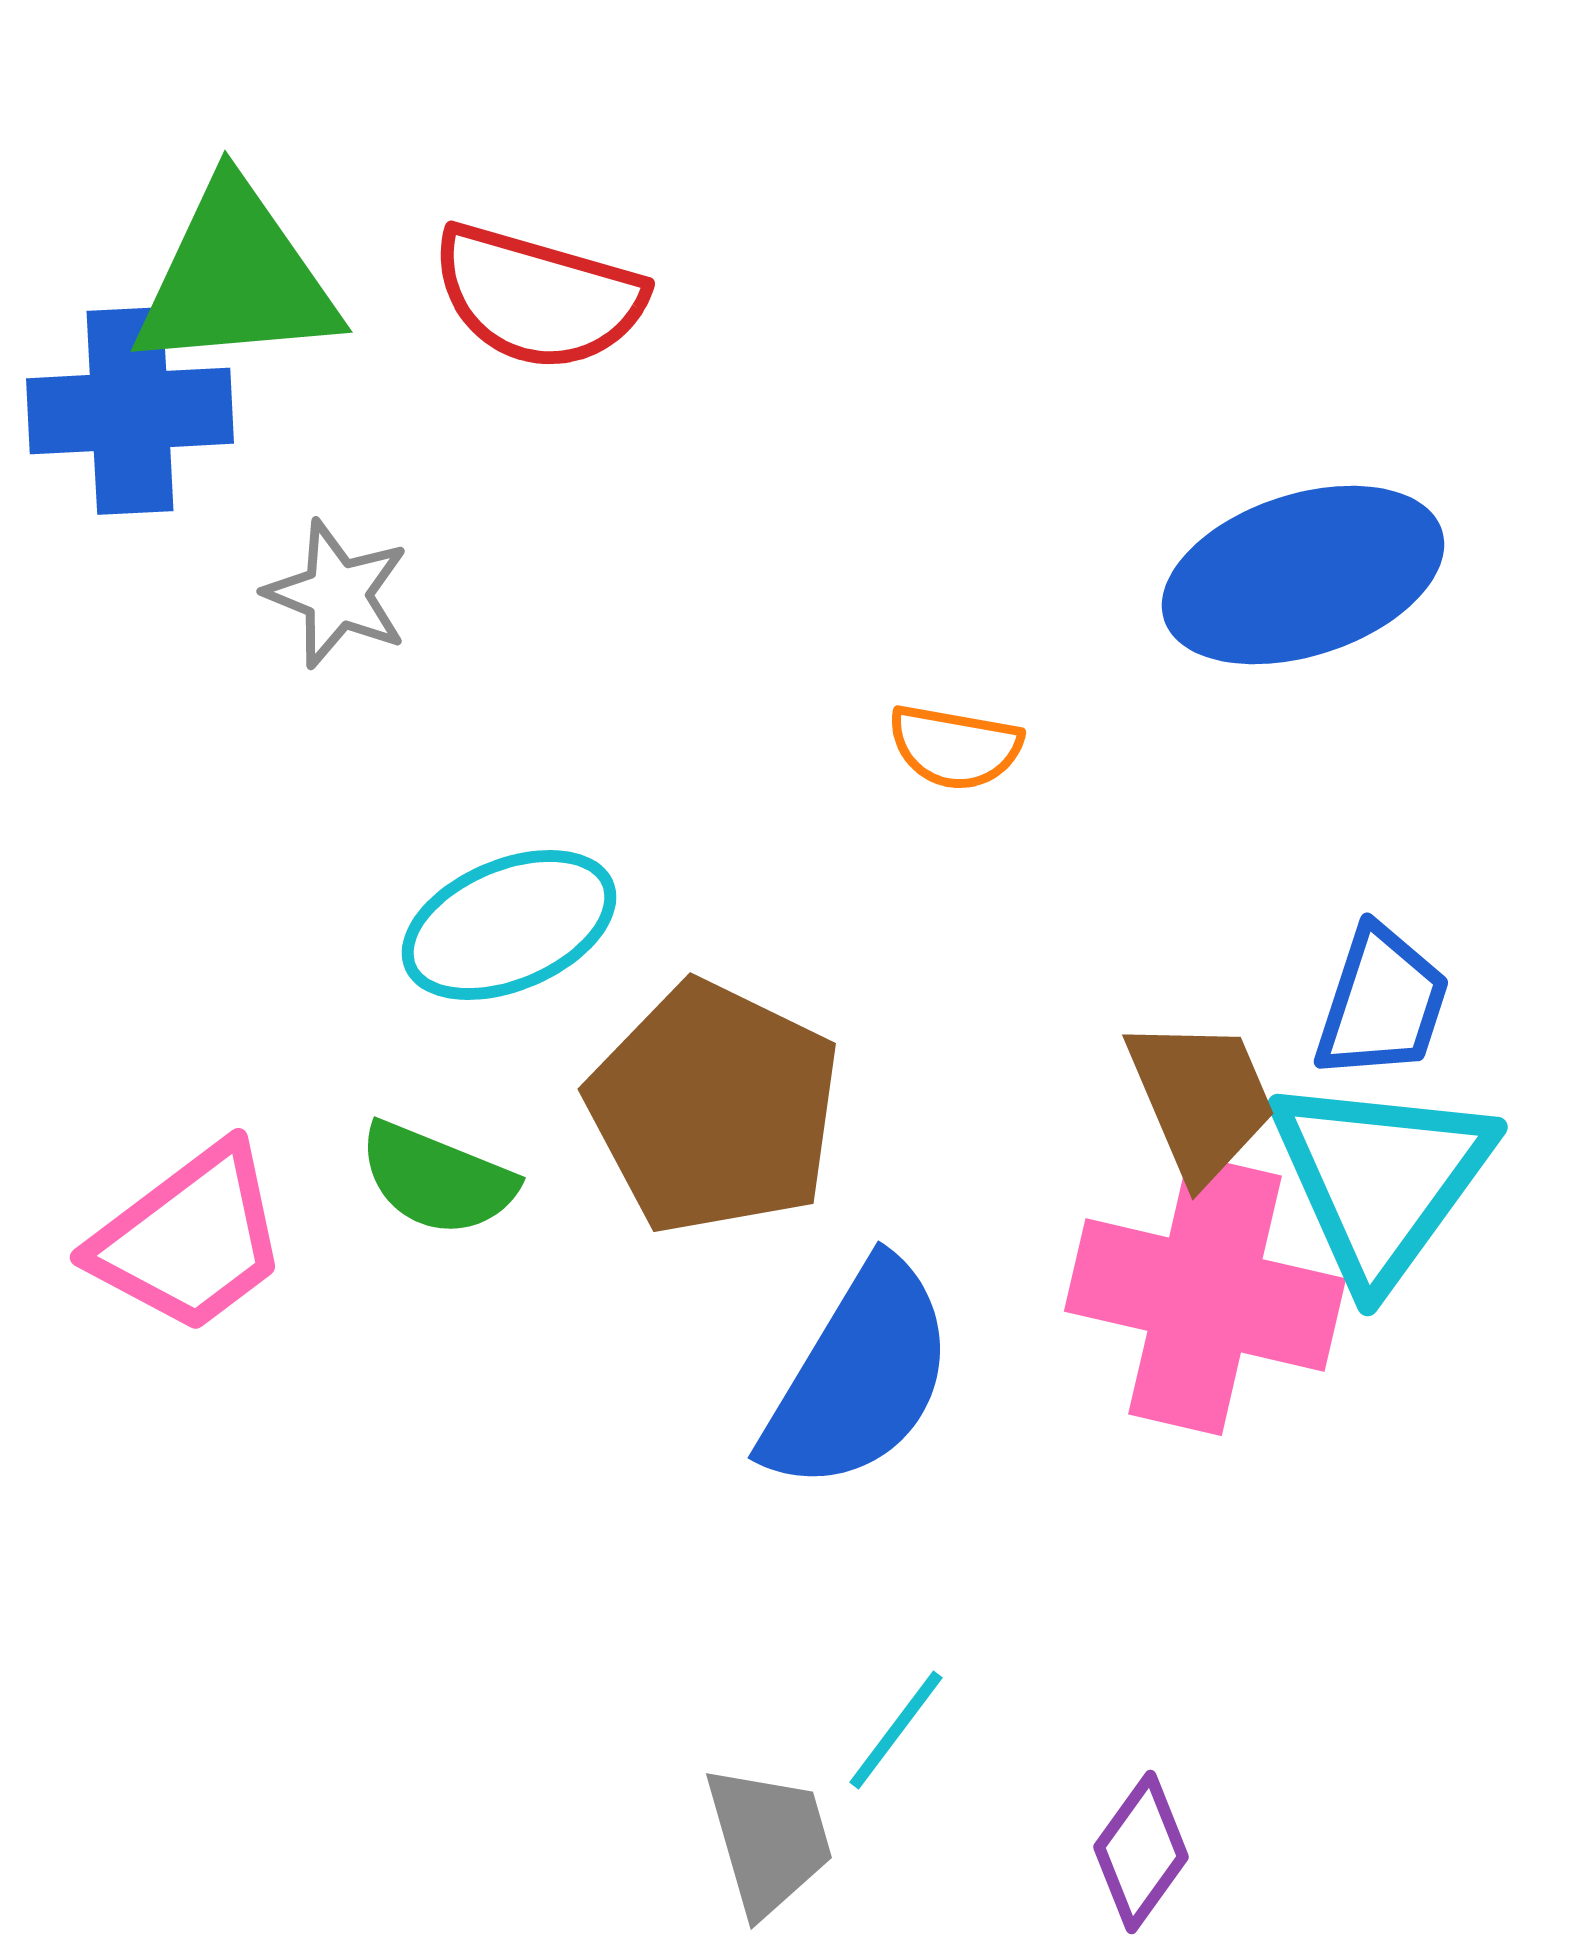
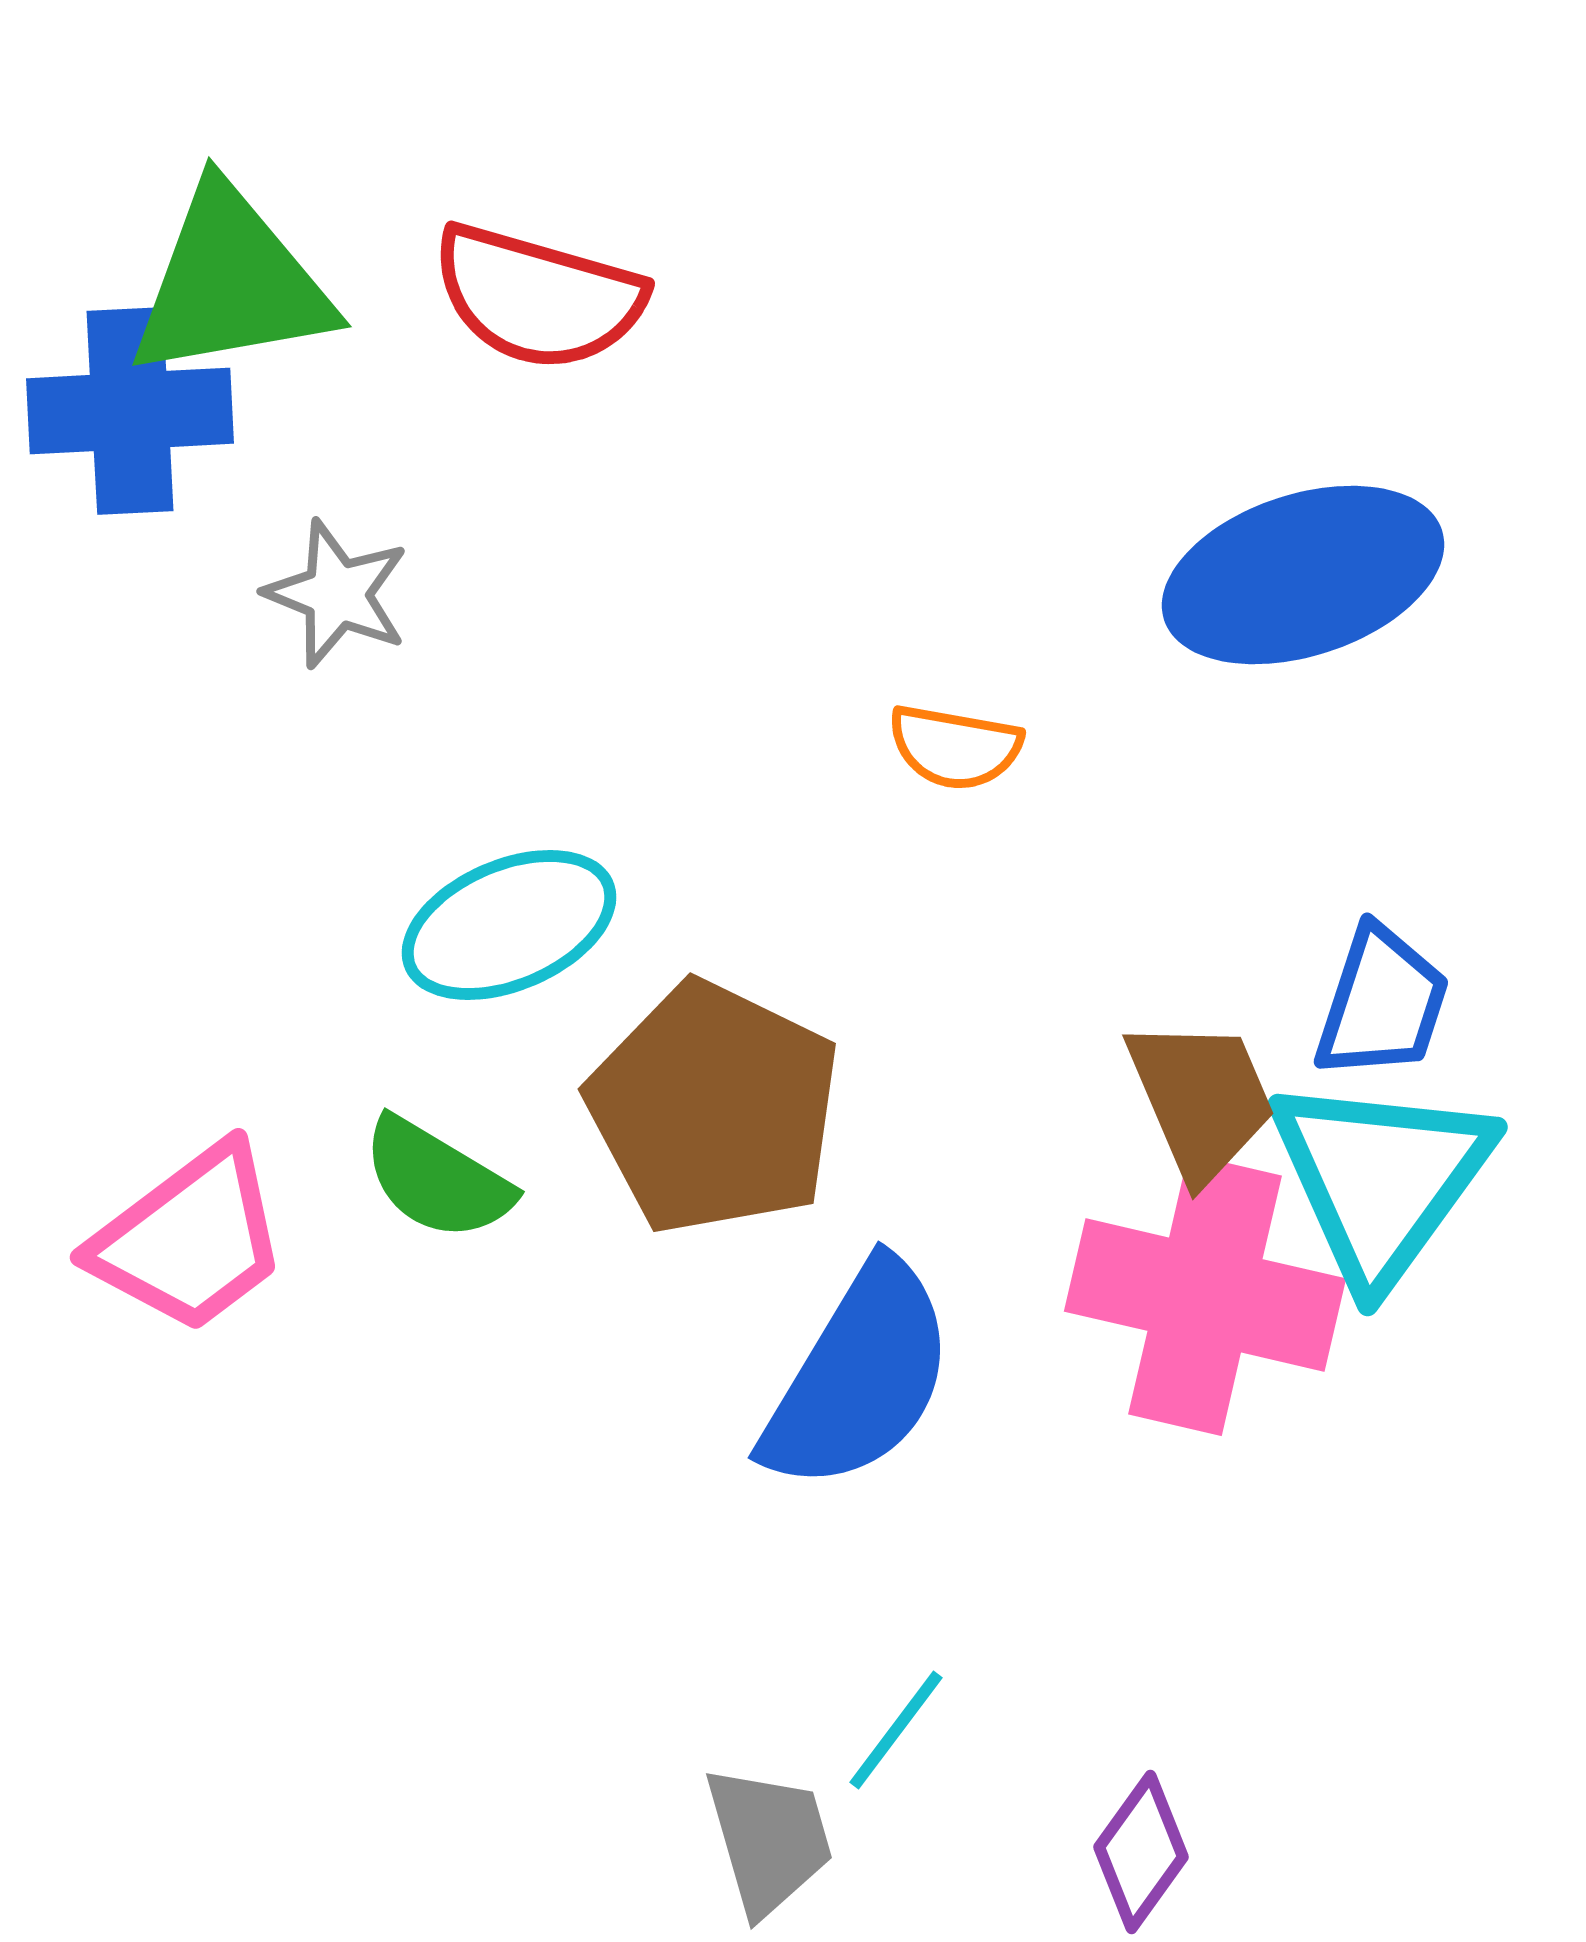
green triangle: moved 5 px left, 5 px down; rotated 5 degrees counterclockwise
green semicircle: rotated 9 degrees clockwise
